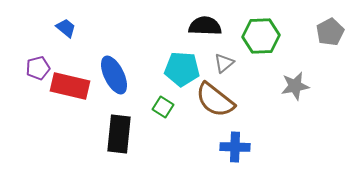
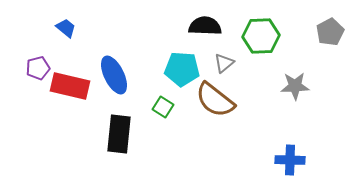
gray star: rotated 8 degrees clockwise
blue cross: moved 55 px right, 13 px down
